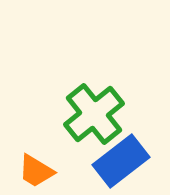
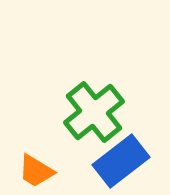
green cross: moved 2 px up
